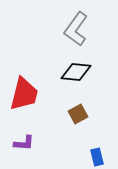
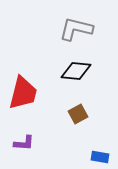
gray L-shape: rotated 68 degrees clockwise
black diamond: moved 1 px up
red trapezoid: moved 1 px left, 1 px up
blue rectangle: moved 3 px right; rotated 66 degrees counterclockwise
